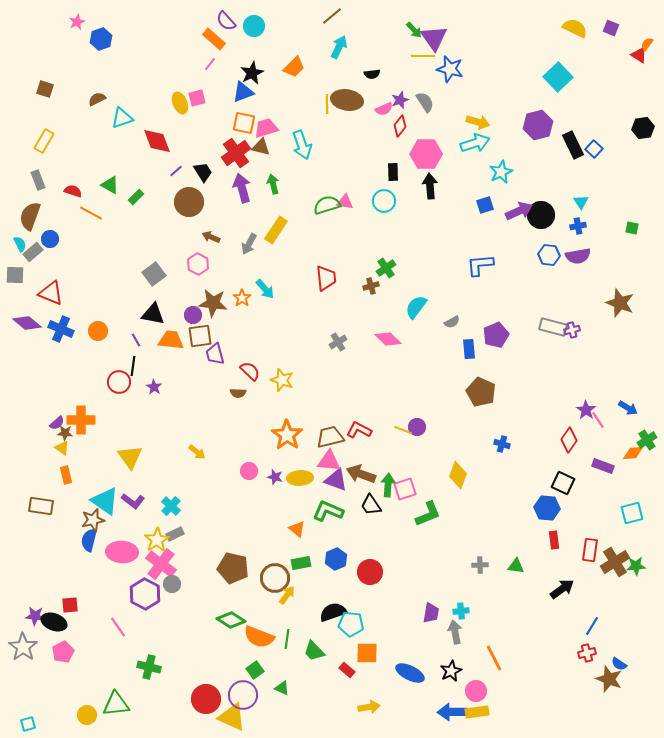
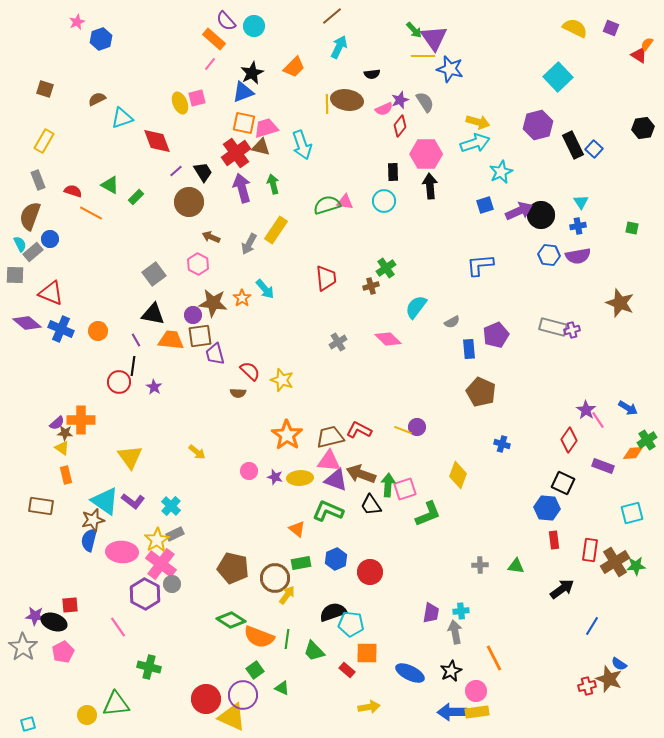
red cross at (587, 653): moved 33 px down
